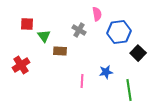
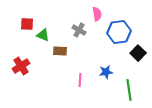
green triangle: moved 1 px left, 1 px up; rotated 32 degrees counterclockwise
red cross: moved 1 px down
pink line: moved 2 px left, 1 px up
